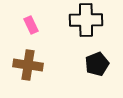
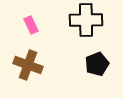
brown cross: rotated 12 degrees clockwise
